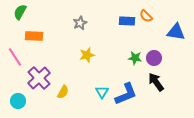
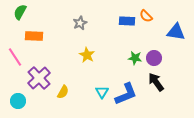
yellow star: rotated 28 degrees counterclockwise
